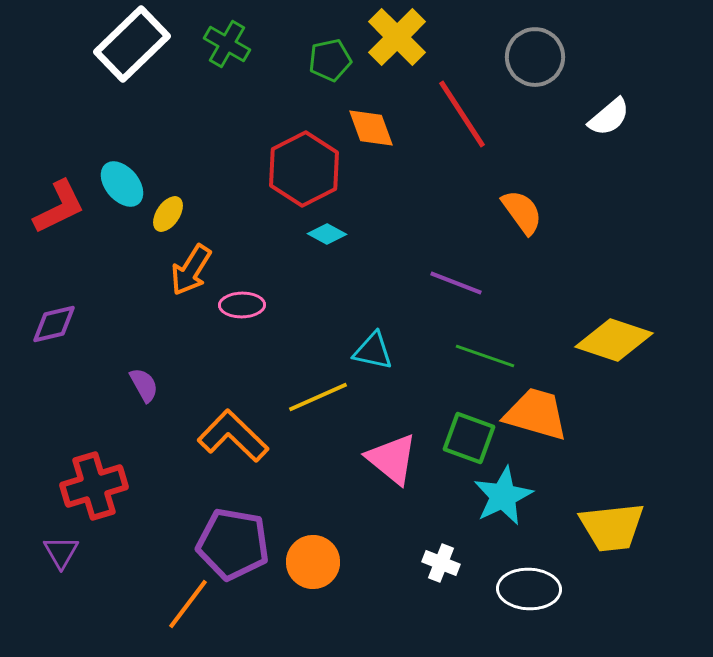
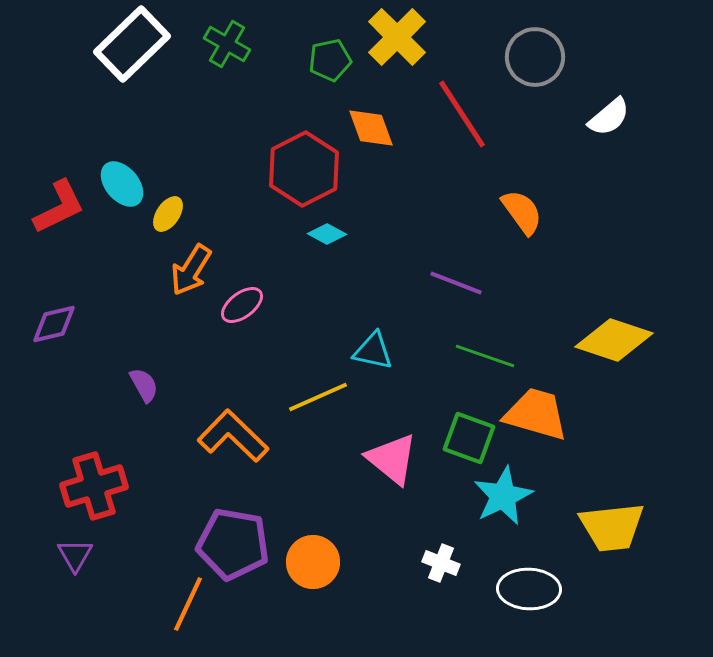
pink ellipse: rotated 36 degrees counterclockwise
purple triangle: moved 14 px right, 3 px down
orange line: rotated 12 degrees counterclockwise
